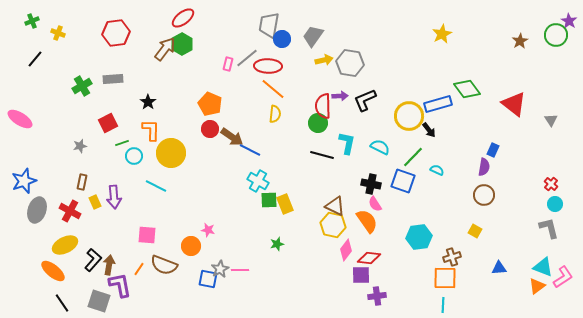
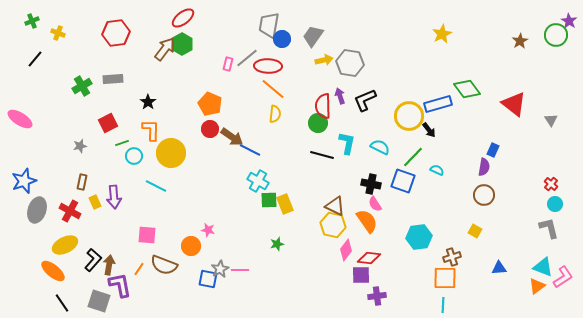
purple arrow at (340, 96): rotated 105 degrees counterclockwise
